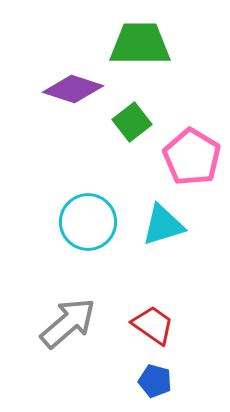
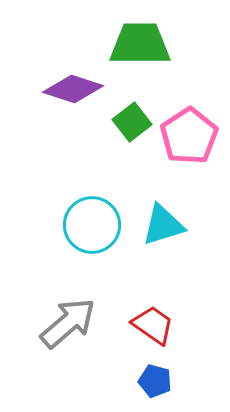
pink pentagon: moved 3 px left, 21 px up; rotated 8 degrees clockwise
cyan circle: moved 4 px right, 3 px down
